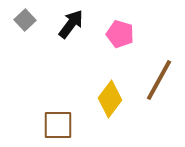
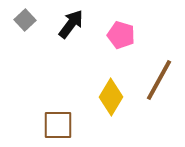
pink pentagon: moved 1 px right, 1 px down
yellow diamond: moved 1 px right, 2 px up; rotated 6 degrees counterclockwise
